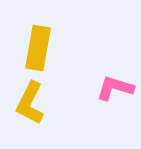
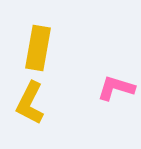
pink L-shape: moved 1 px right
